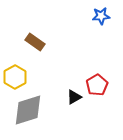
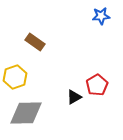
yellow hexagon: rotated 10 degrees clockwise
gray diamond: moved 2 px left, 3 px down; rotated 16 degrees clockwise
